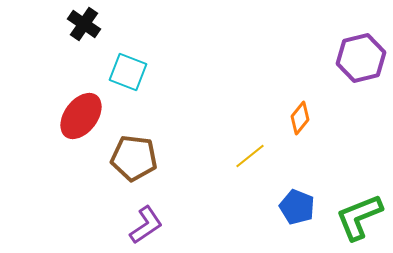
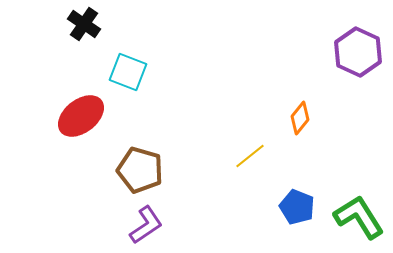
purple hexagon: moved 3 px left, 6 px up; rotated 21 degrees counterclockwise
red ellipse: rotated 15 degrees clockwise
brown pentagon: moved 6 px right, 12 px down; rotated 9 degrees clockwise
green L-shape: rotated 80 degrees clockwise
